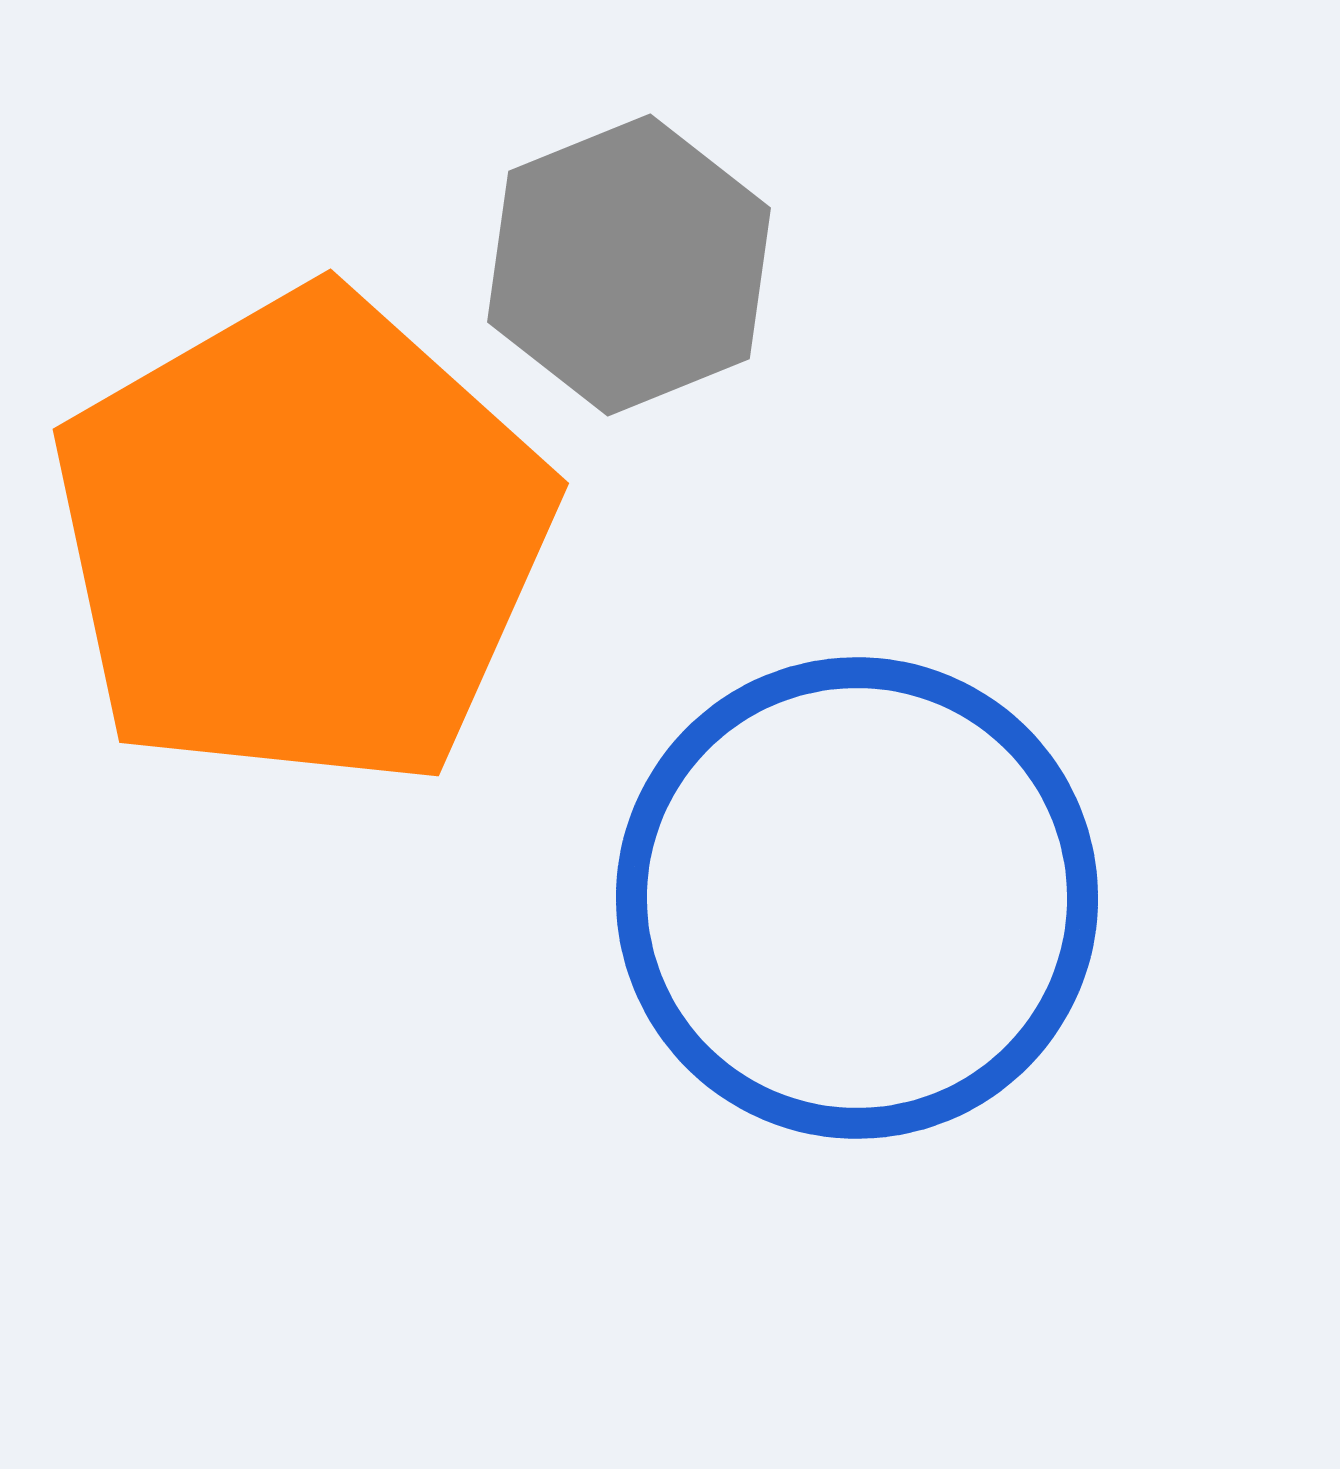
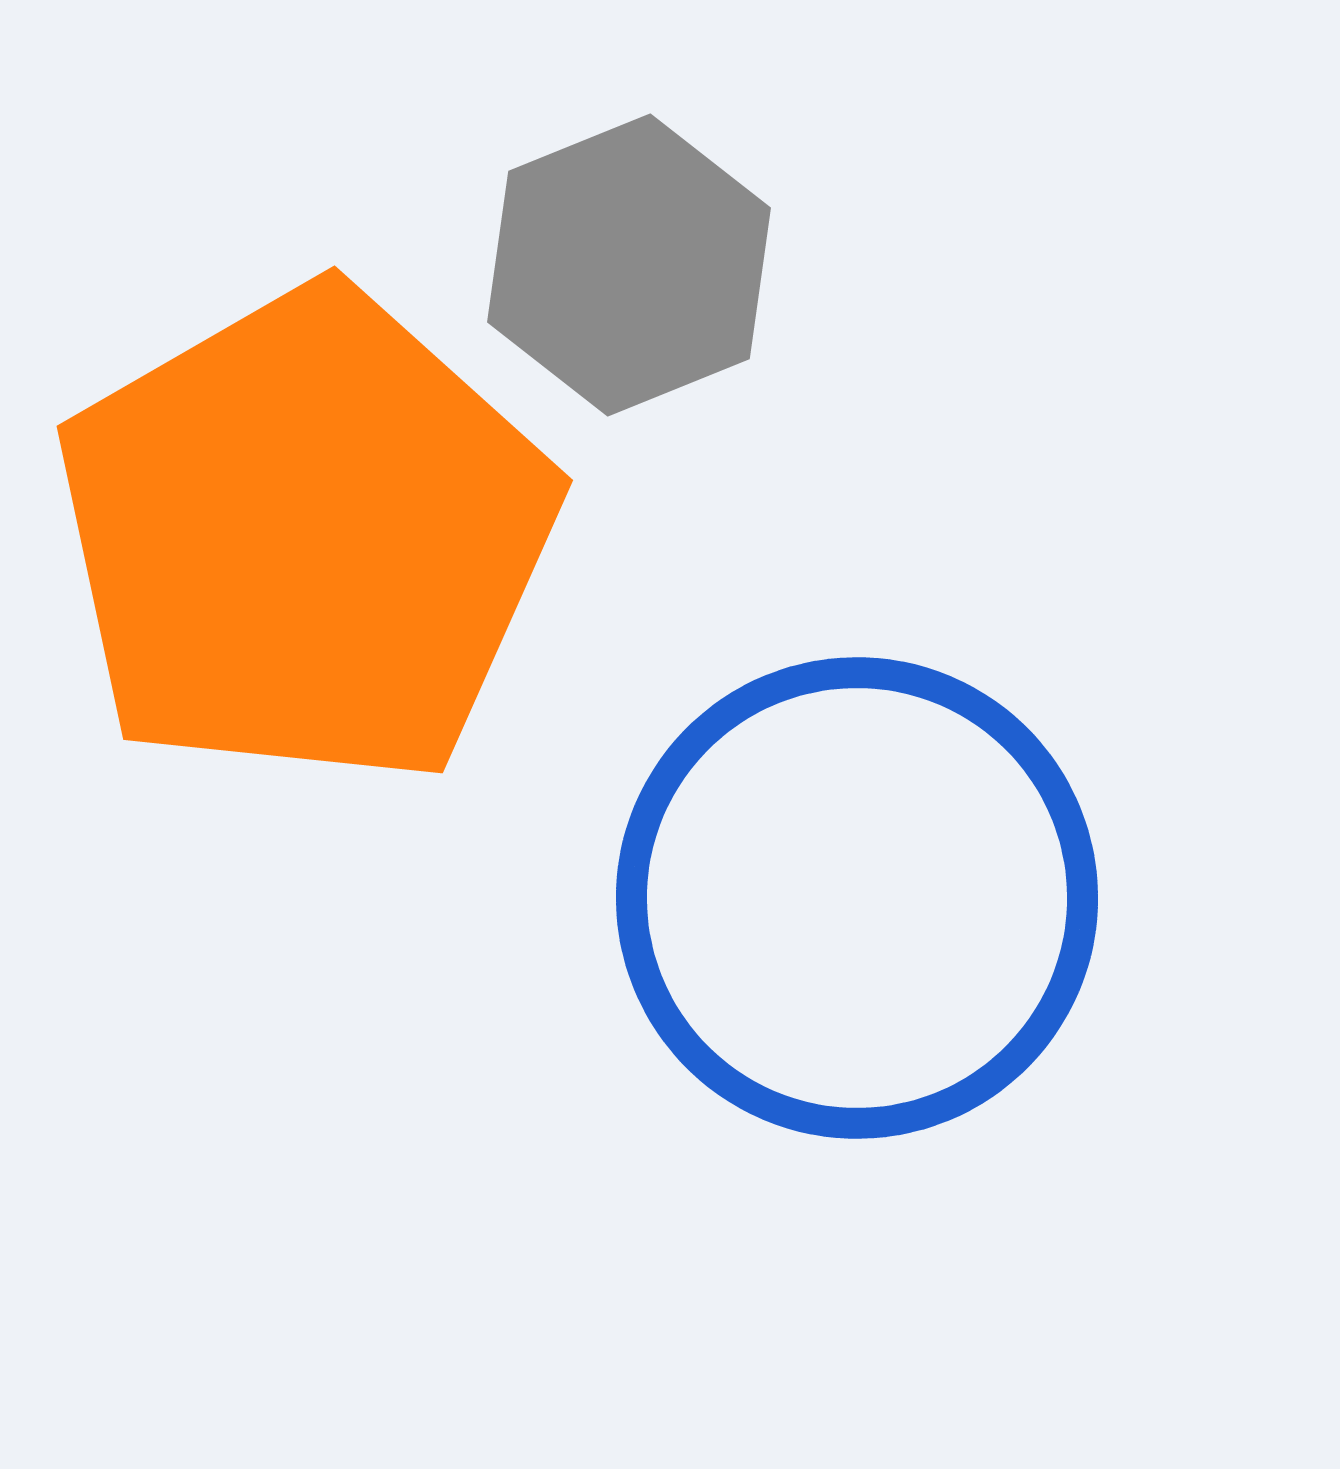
orange pentagon: moved 4 px right, 3 px up
